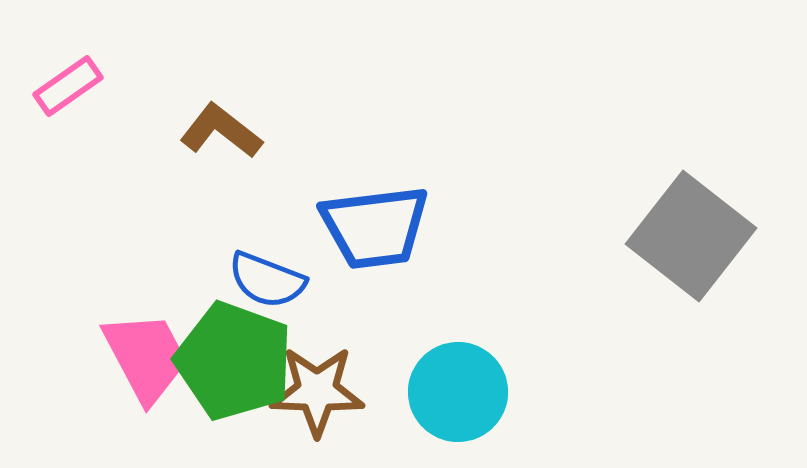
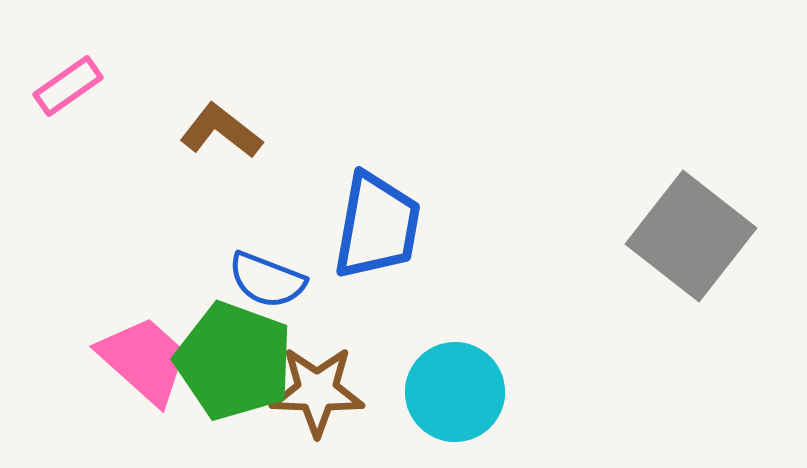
blue trapezoid: moved 2 px right, 1 px up; rotated 73 degrees counterclockwise
pink trapezoid: moved 2 px left, 3 px down; rotated 20 degrees counterclockwise
cyan circle: moved 3 px left
